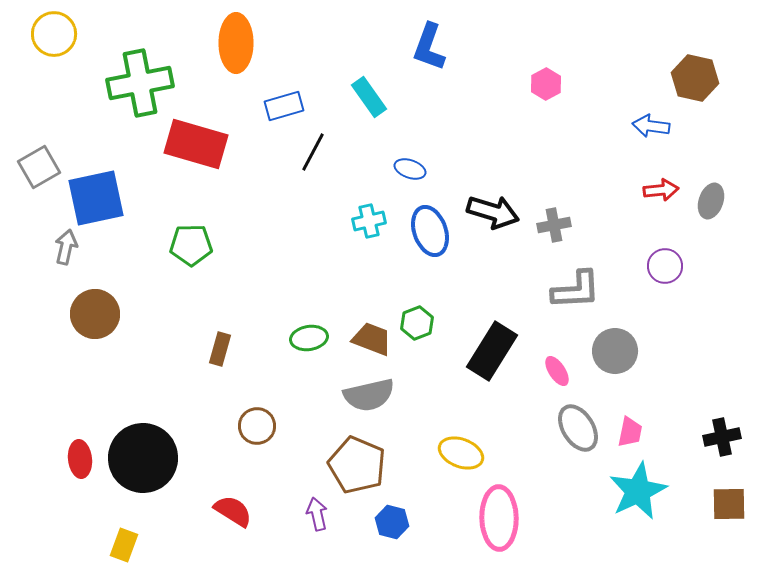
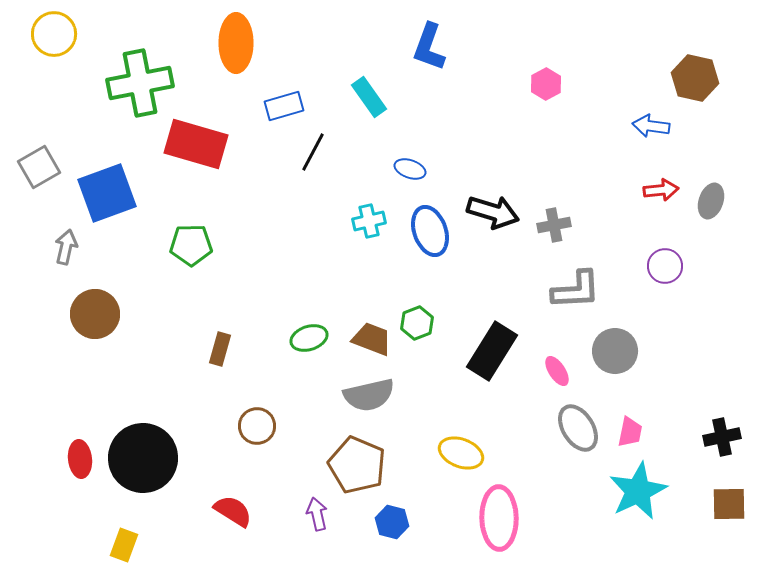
blue square at (96, 198): moved 11 px right, 5 px up; rotated 8 degrees counterclockwise
green ellipse at (309, 338): rotated 9 degrees counterclockwise
